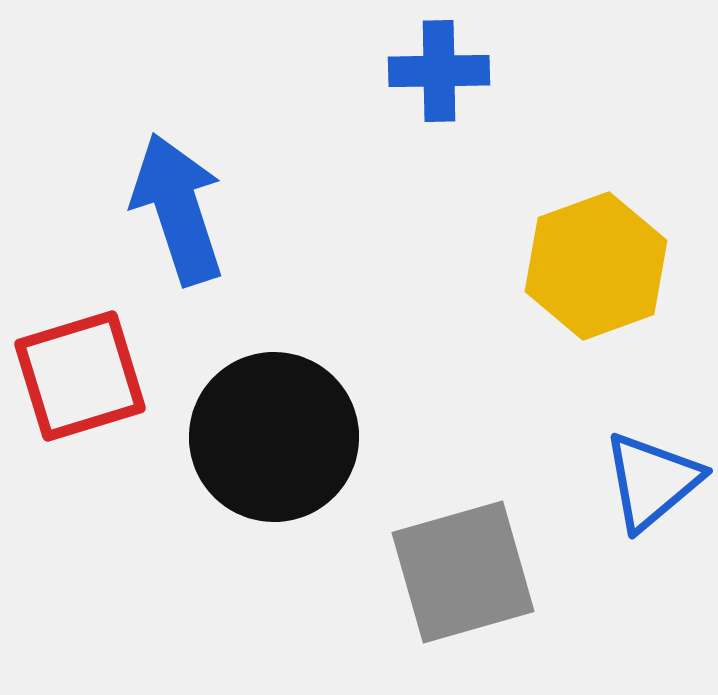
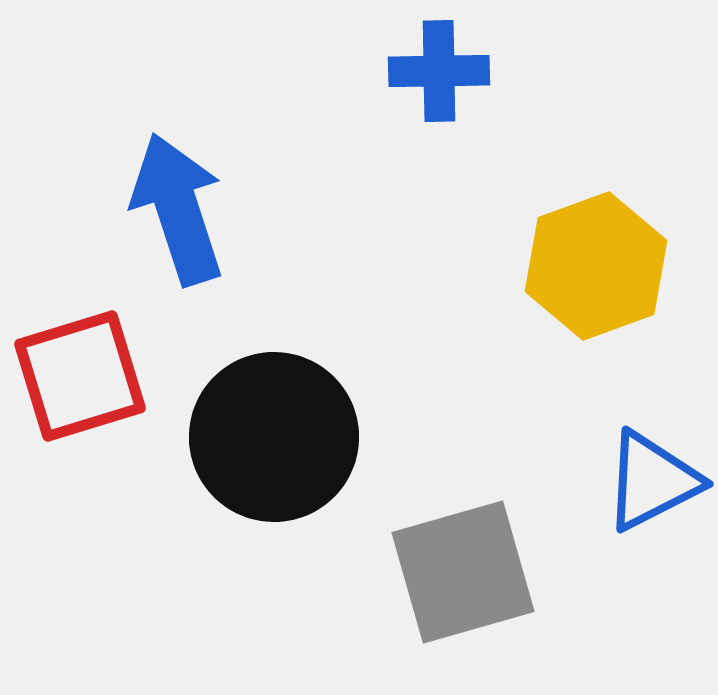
blue triangle: rotated 13 degrees clockwise
